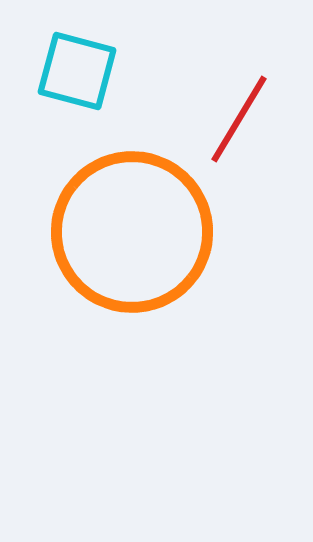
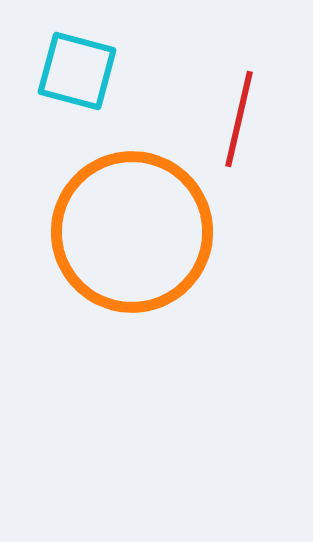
red line: rotated 18 degrees counterclockwise
